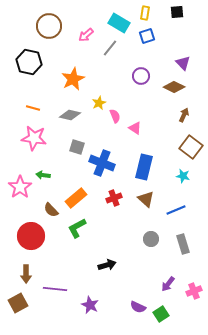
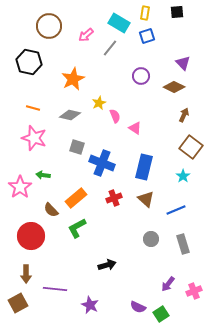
pink star at (34, 138): rotated 10 degrees clockwise
cyan star at (183, 176): rotated 24 degrees clockwise
